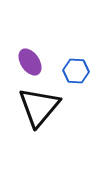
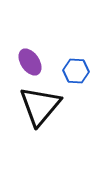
black triangle: moved 1 px right, 1 px up
